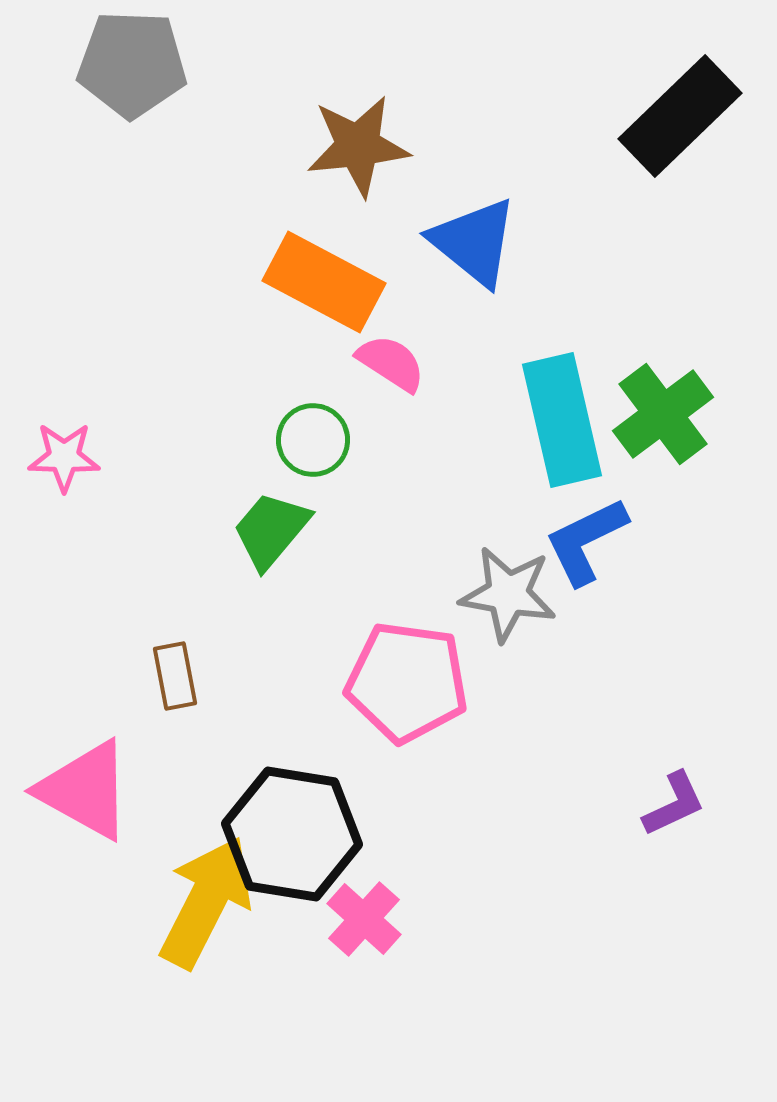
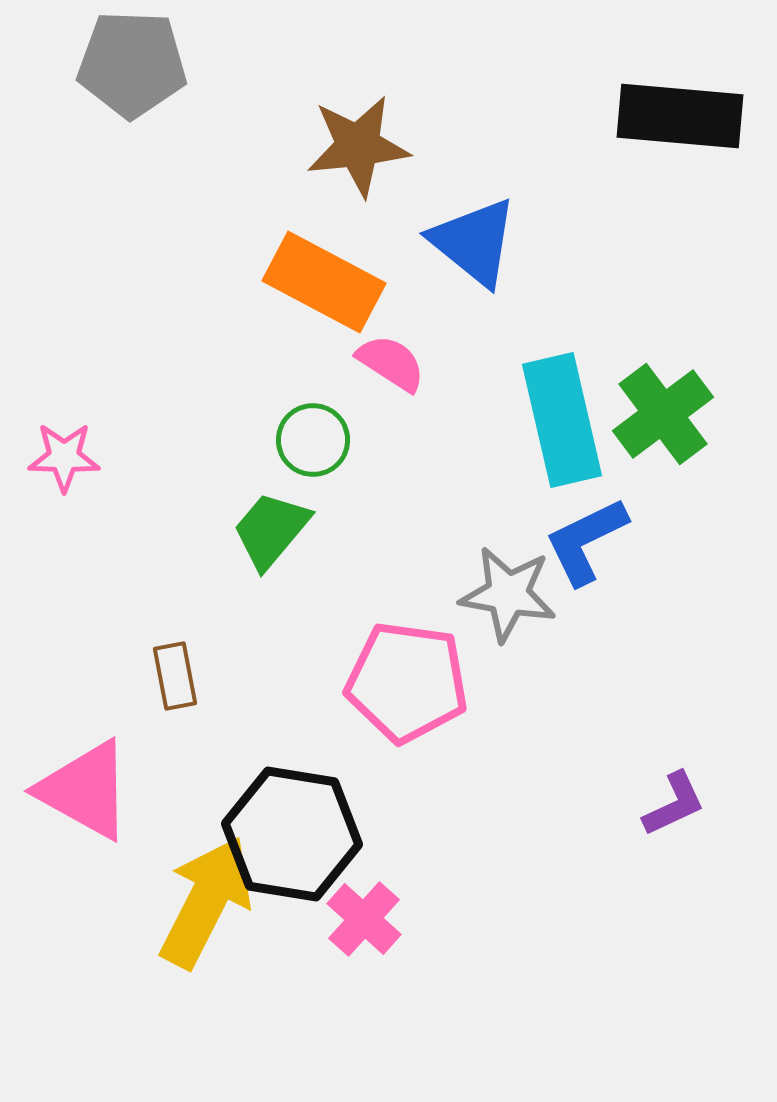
black rectangle: rotated 49 degrees clockwise
